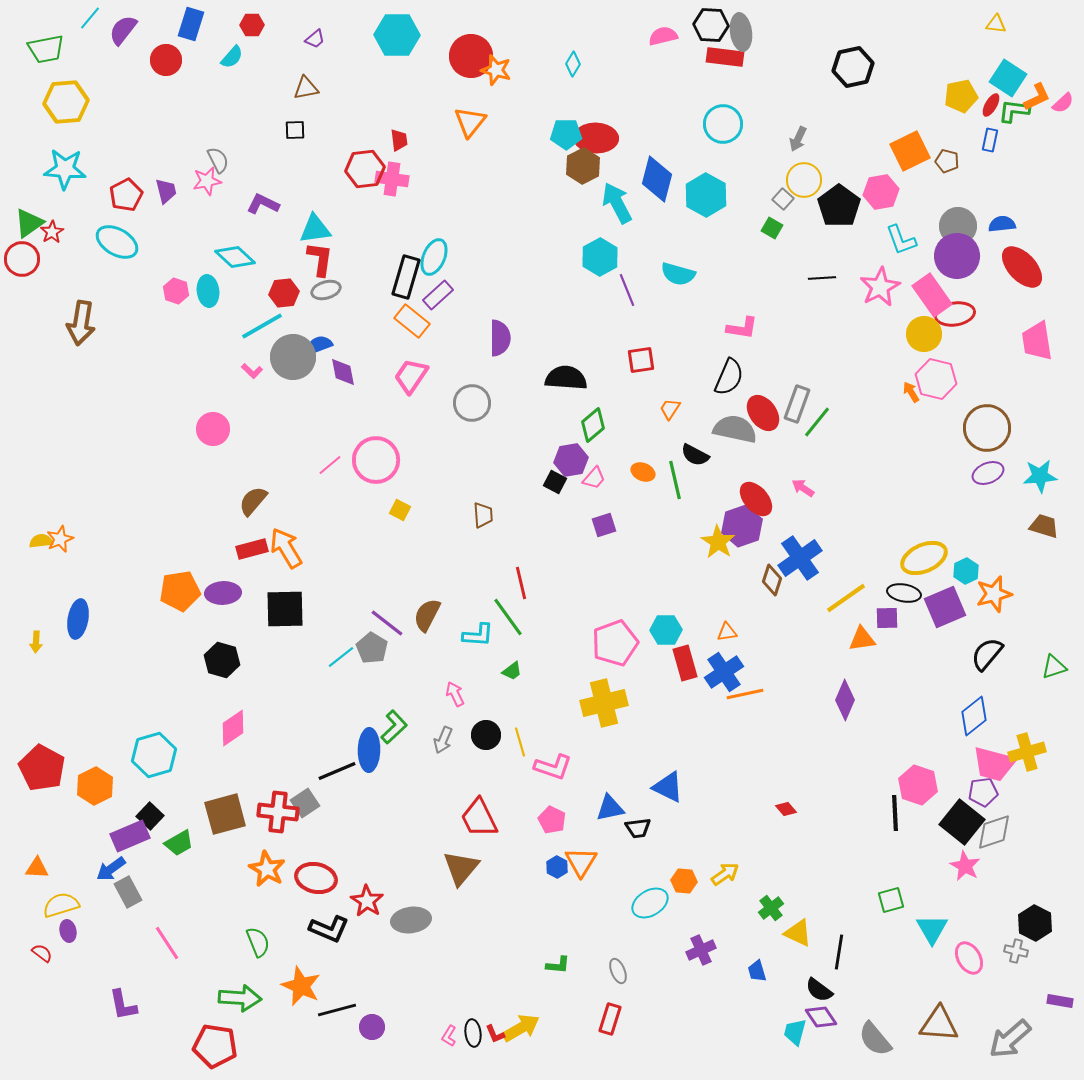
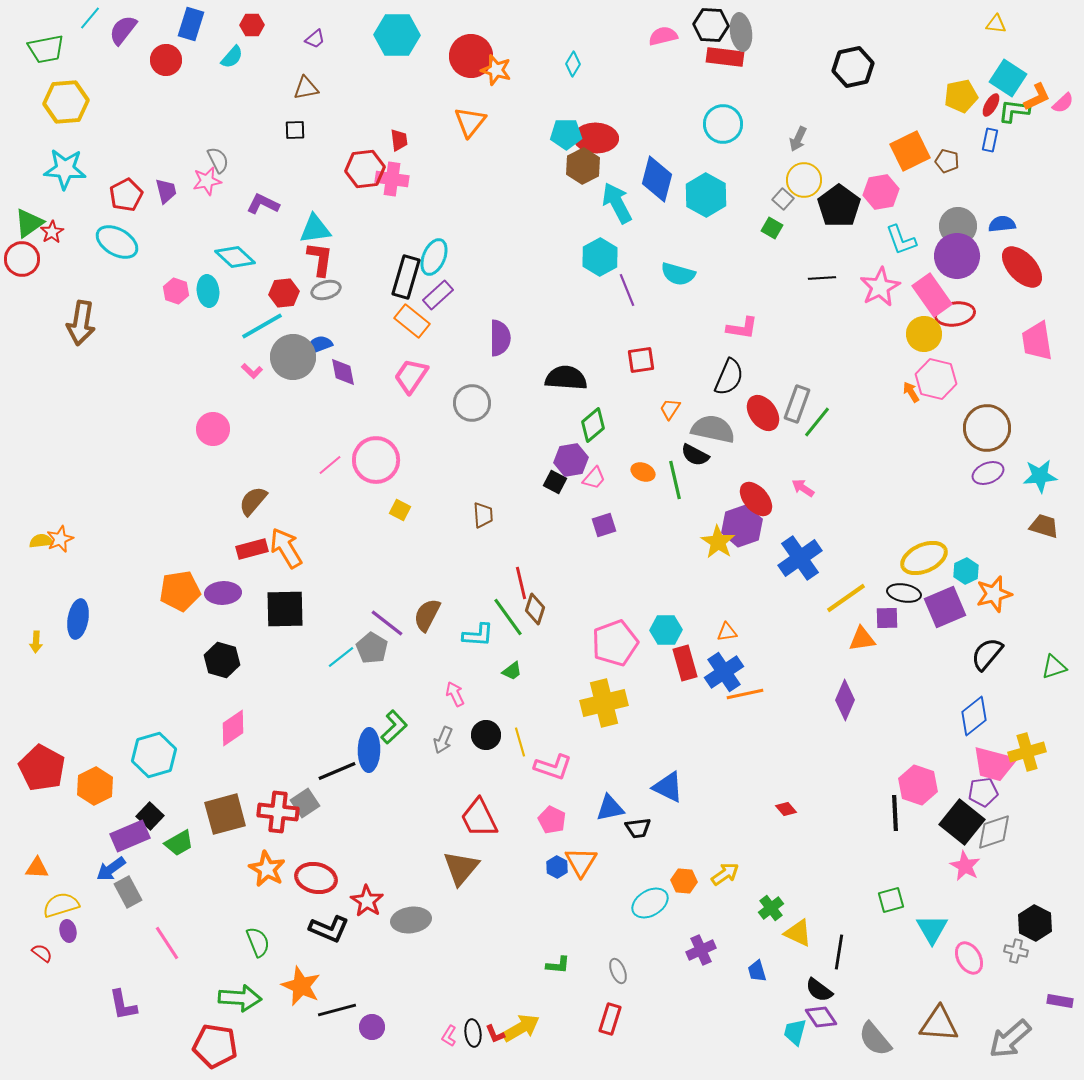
gray semicircle at (735, 429): moved 22 px left
brown diamond at (772, 580): moved 237 px left, 29 px down
